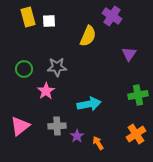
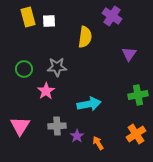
yellow semicircle: moved 3 px left, 1 px down; rotated 15 degrees counterclockwise
pink triangle: rotated 20 degrees counterclockwise
